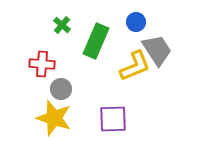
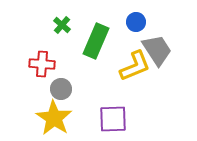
yellow star: rotated 15 degrees clockwise
